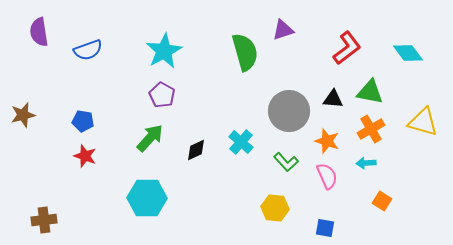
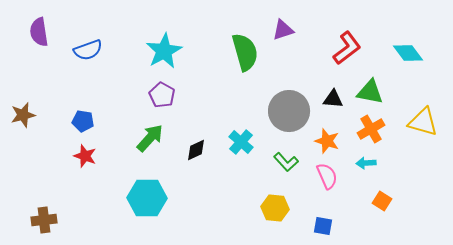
blue square: moved 2 px left, 2 px up
